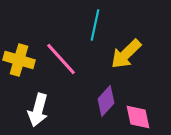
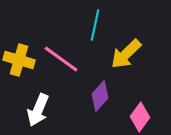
pink line: rotated 12 degrees counterclockwise
purple diamond: moved 6 px left, 5 px up
white arrow: rotated 8 degrees clockwise
pink diamond: moved 2 px right; rotated 48 degrees clockwise
